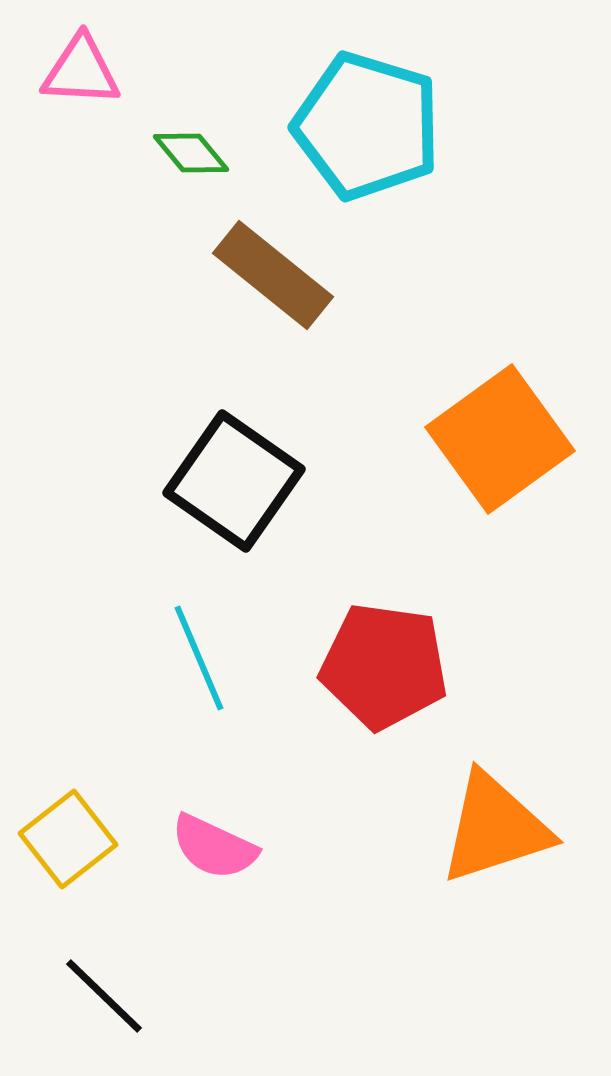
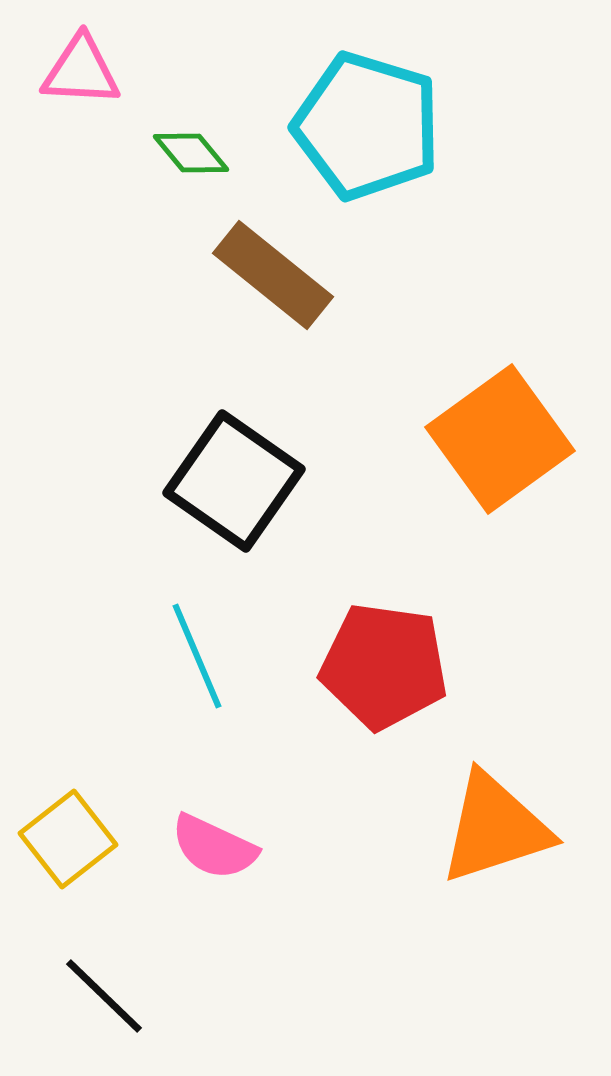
cyan line: moved 2 px left, 2 px up
